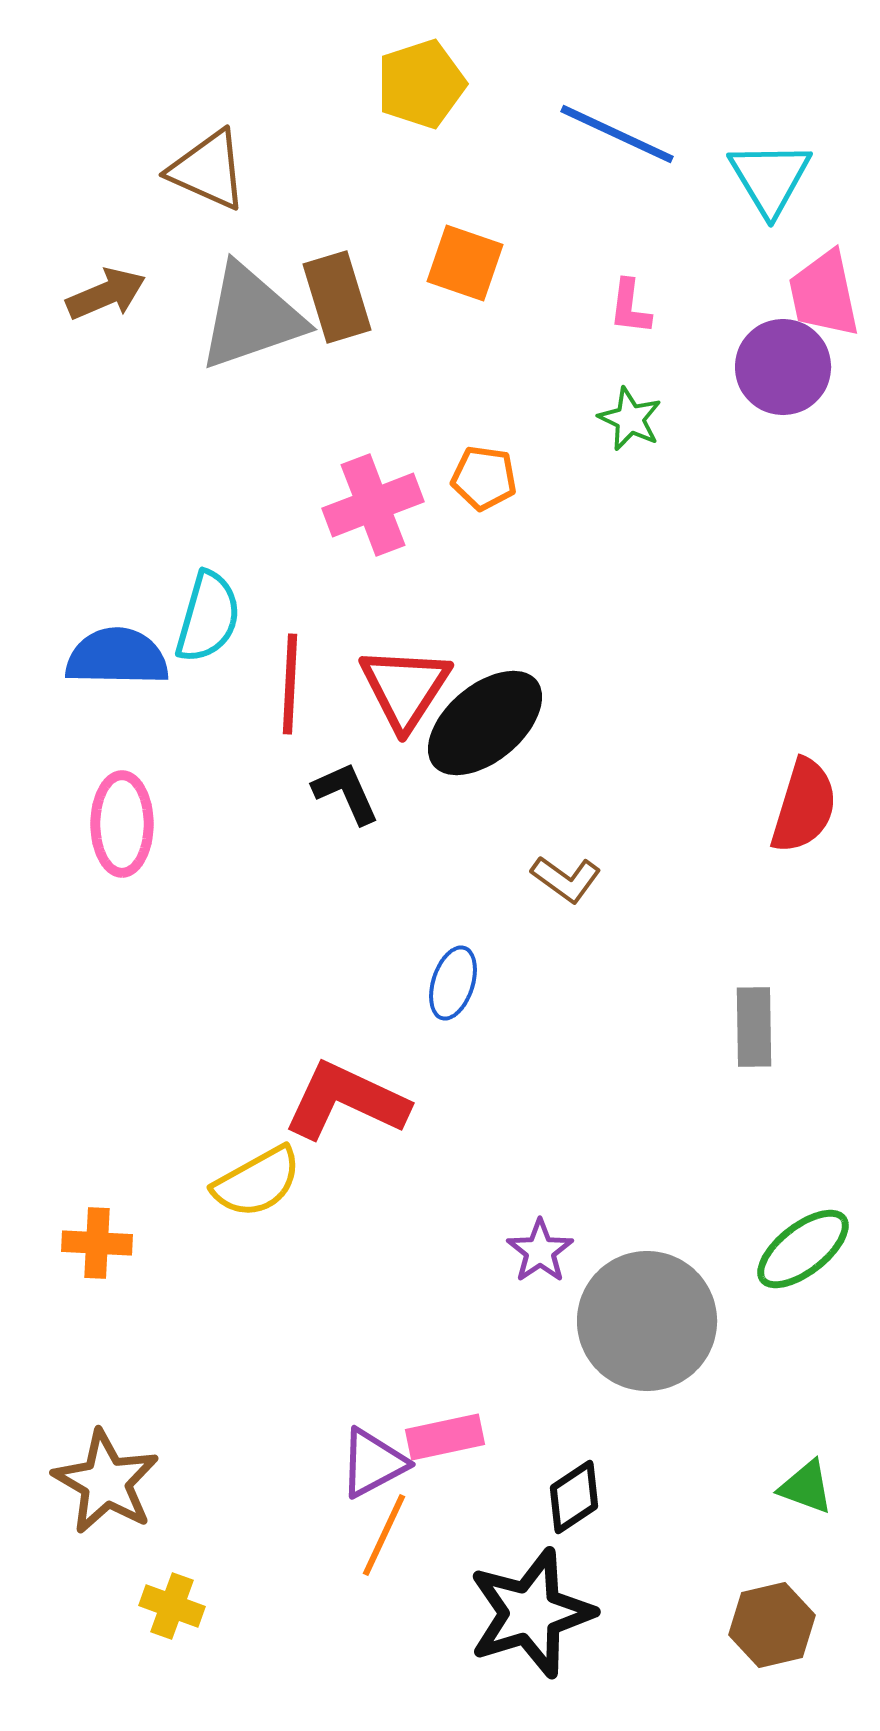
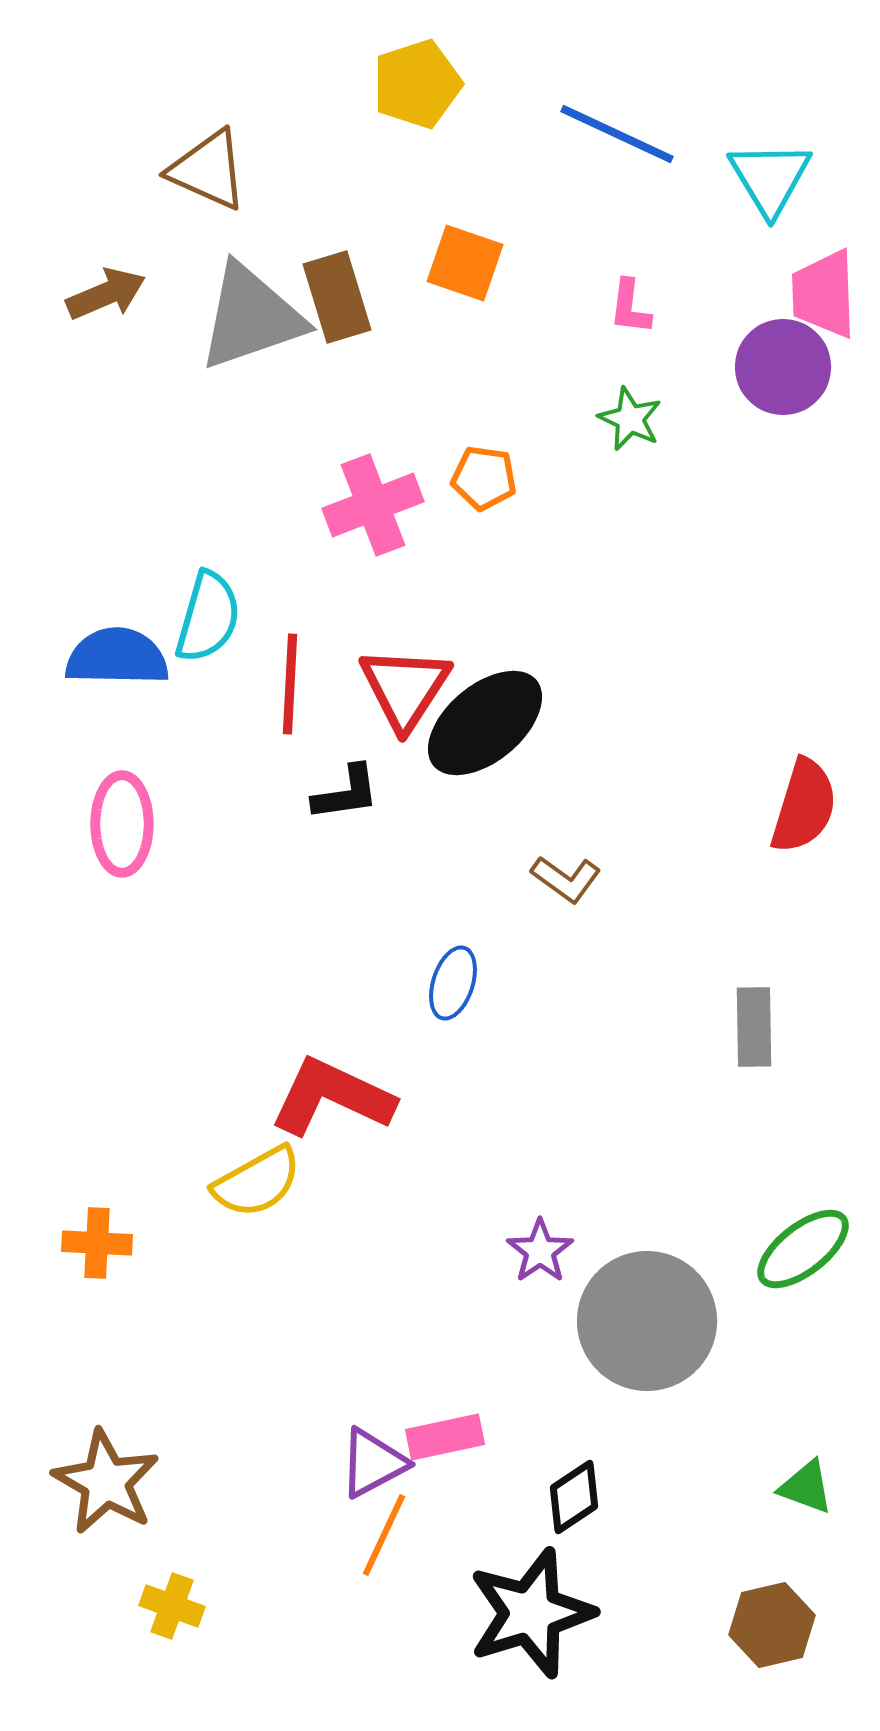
yellow pentagon: moved 4 px left
pink trapezoid: rotated 10 degrees clockwise
black L-shape: rotated 106 degrees clockwise
red L-shape: moved 14 px left, 4 px up
